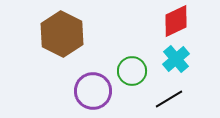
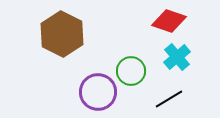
red diamond: moved 7 px left; rotated 44 degrees clockwise
cyan cross: moved 1 px right, 2 px up
green circle: moved 1 px left
purple circle: moved 5 px right, 1 px down
